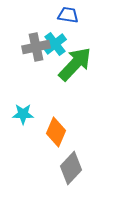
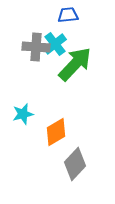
blue trapezoid: rotated 15 degrees counterclockwise
gray cross: rotated 16 degrees clockwise
cyan star: rotated 15 degrees counterclockwise
orange diamond: rotated 36 degrees clockwise
gray diamond: moved 4 px right, 4 px up
